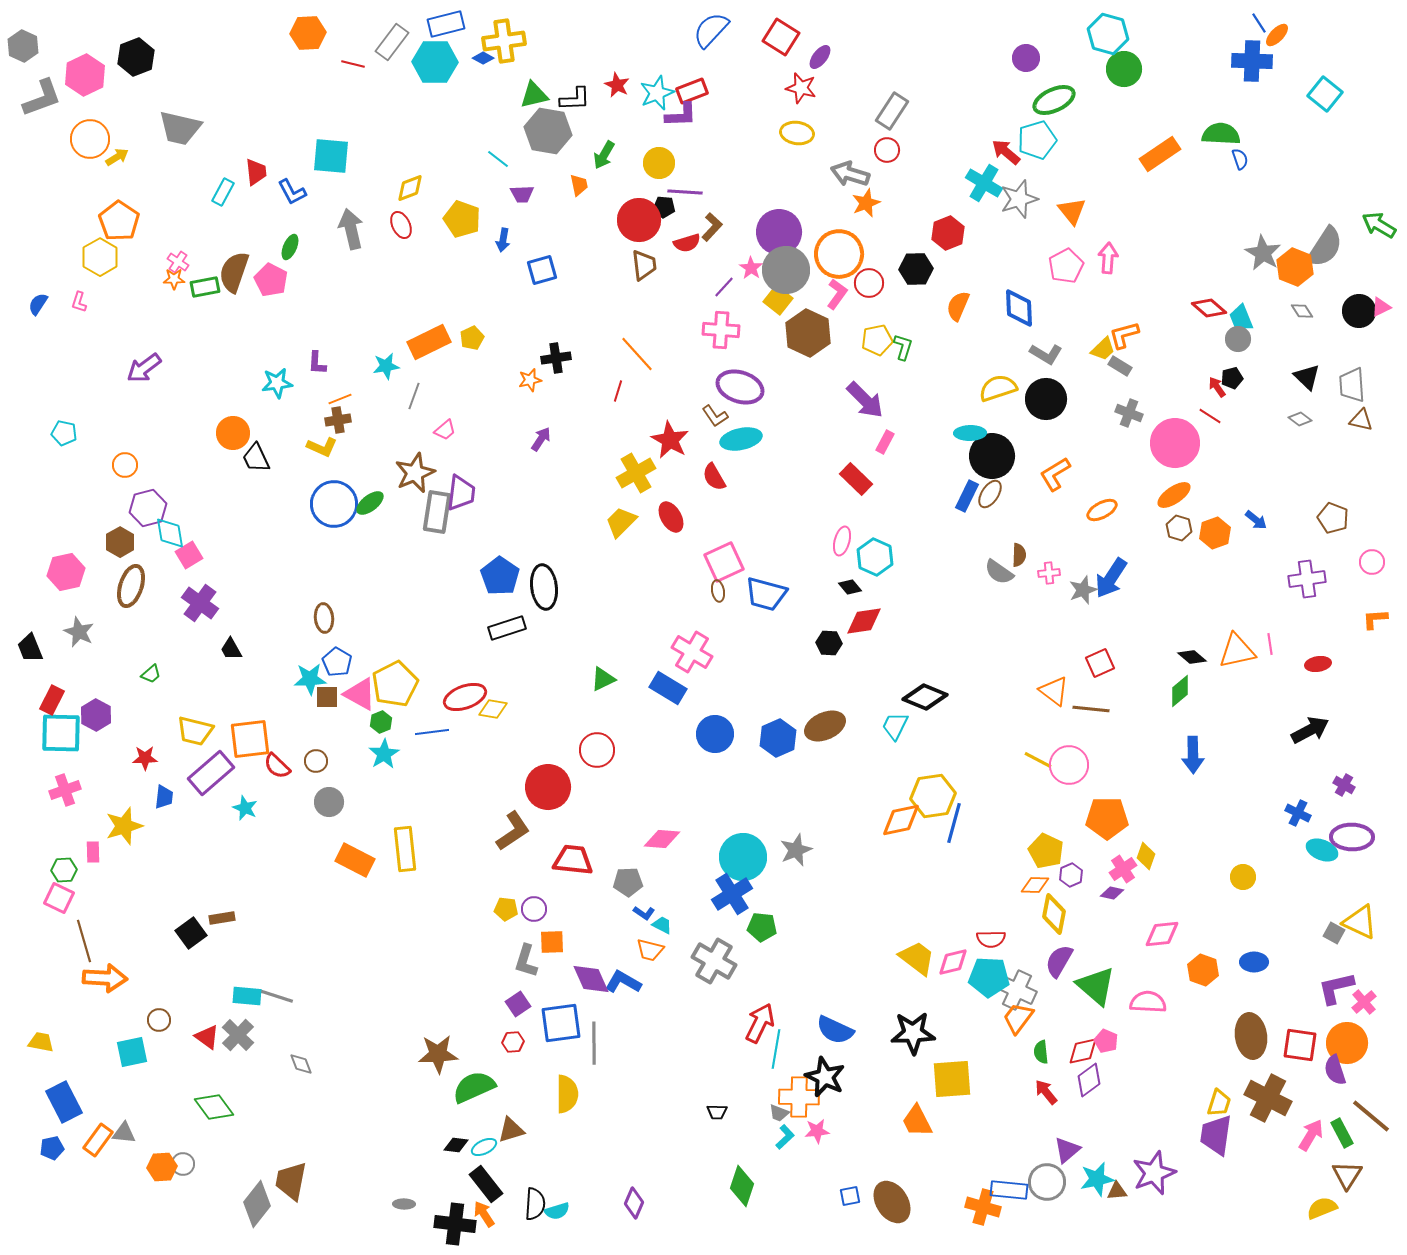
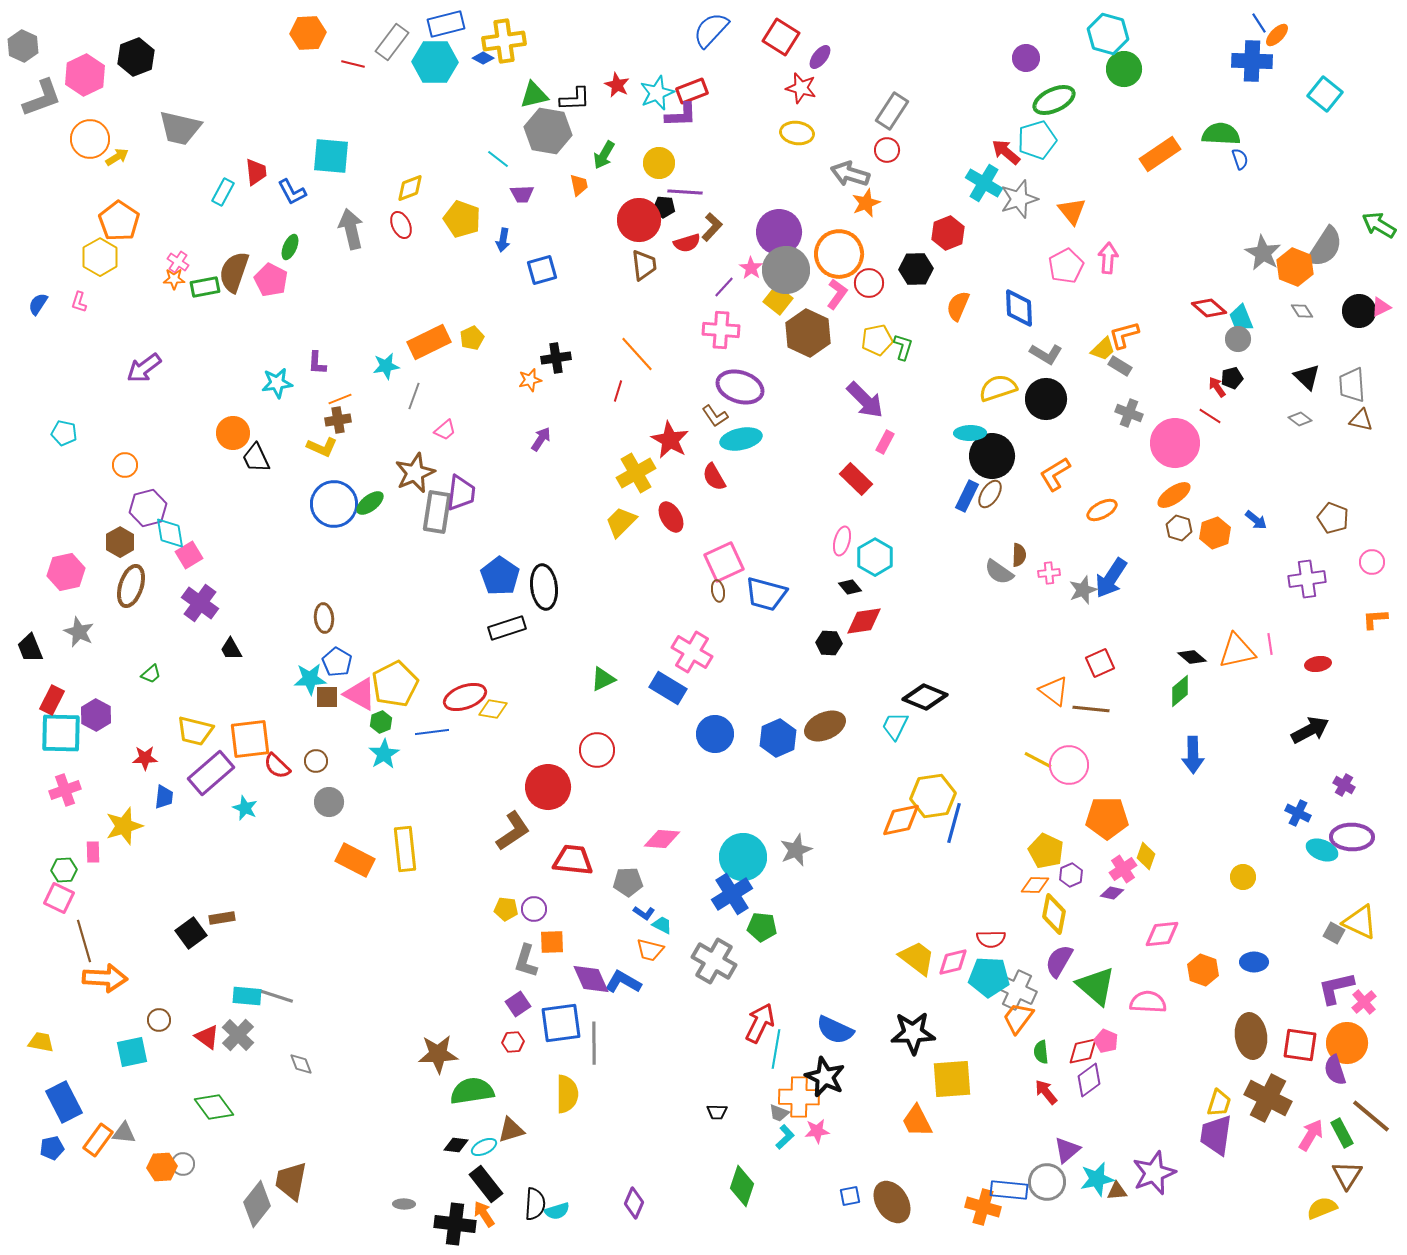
cyan hexagon at (875, 557): rotated 6 degrees clockwise
green semicircle at (474, 1087): moved 2 px left, 4 px down; rotated 15 degrees clockwise
